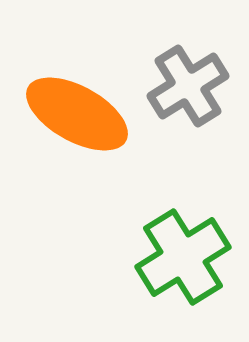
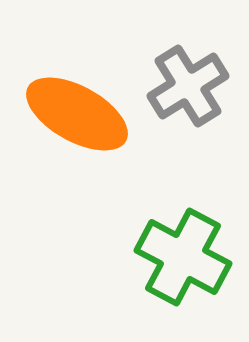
green cross: rotated 30 degrees counterclockwise
